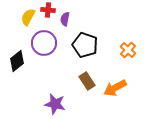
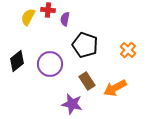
purple circle: moved 6 px right, 21 px down
purple star: moved 17 px right
